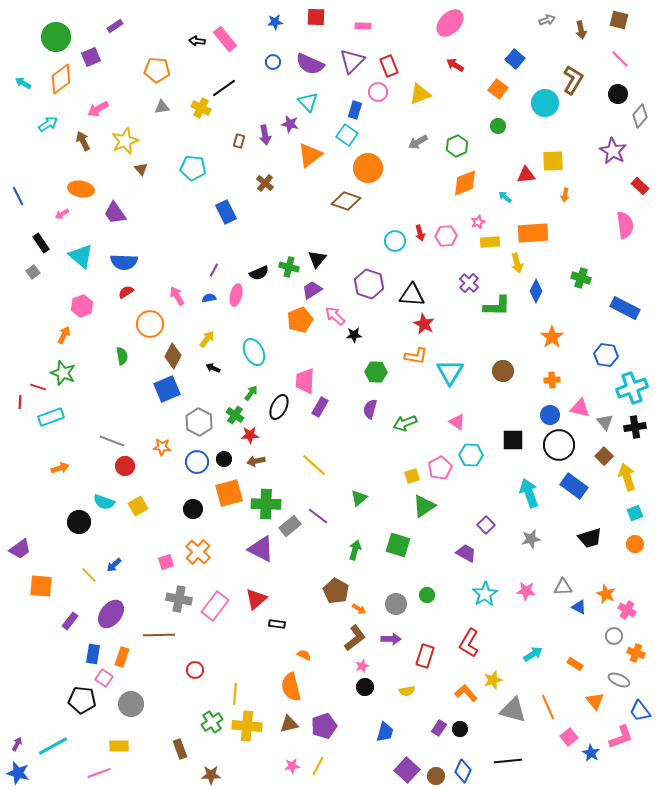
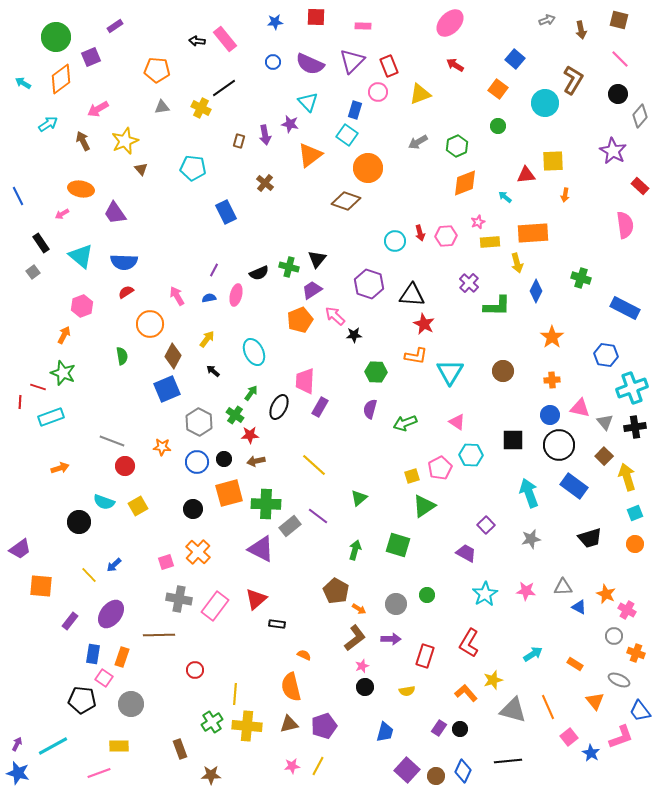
black arrow at (213, 368): moved 3 px down; rotated 16 degrees clockwise
